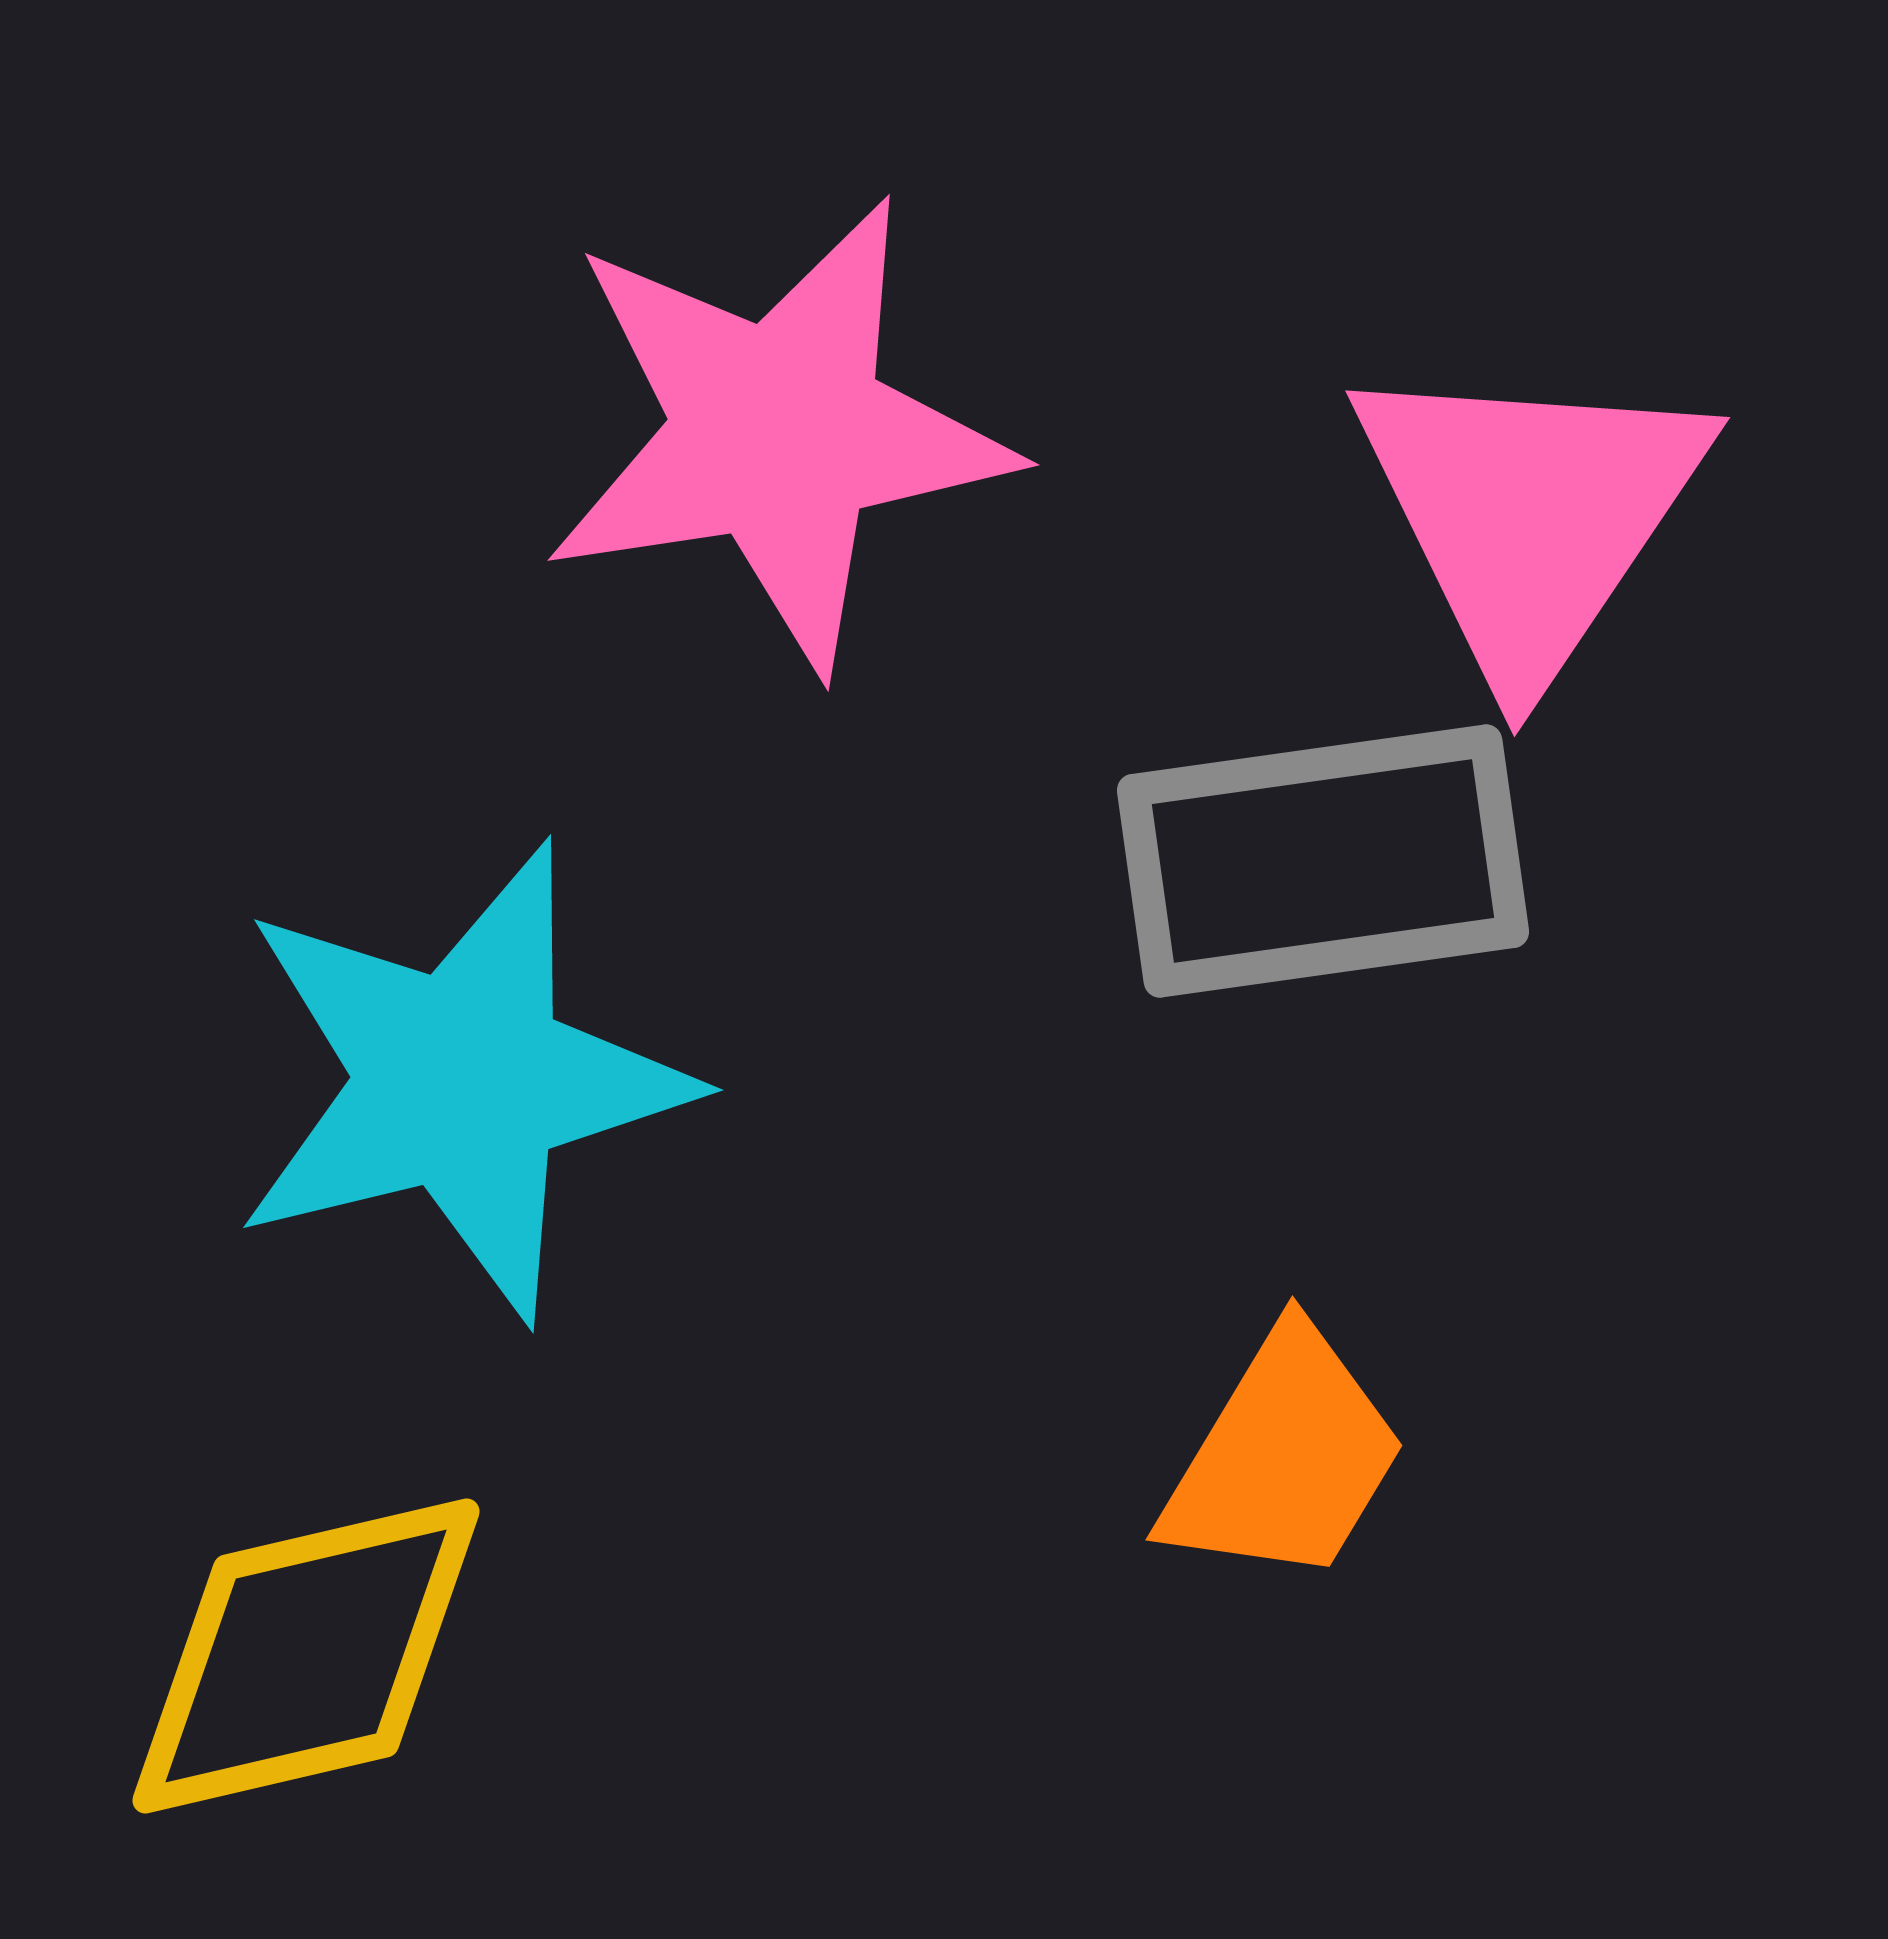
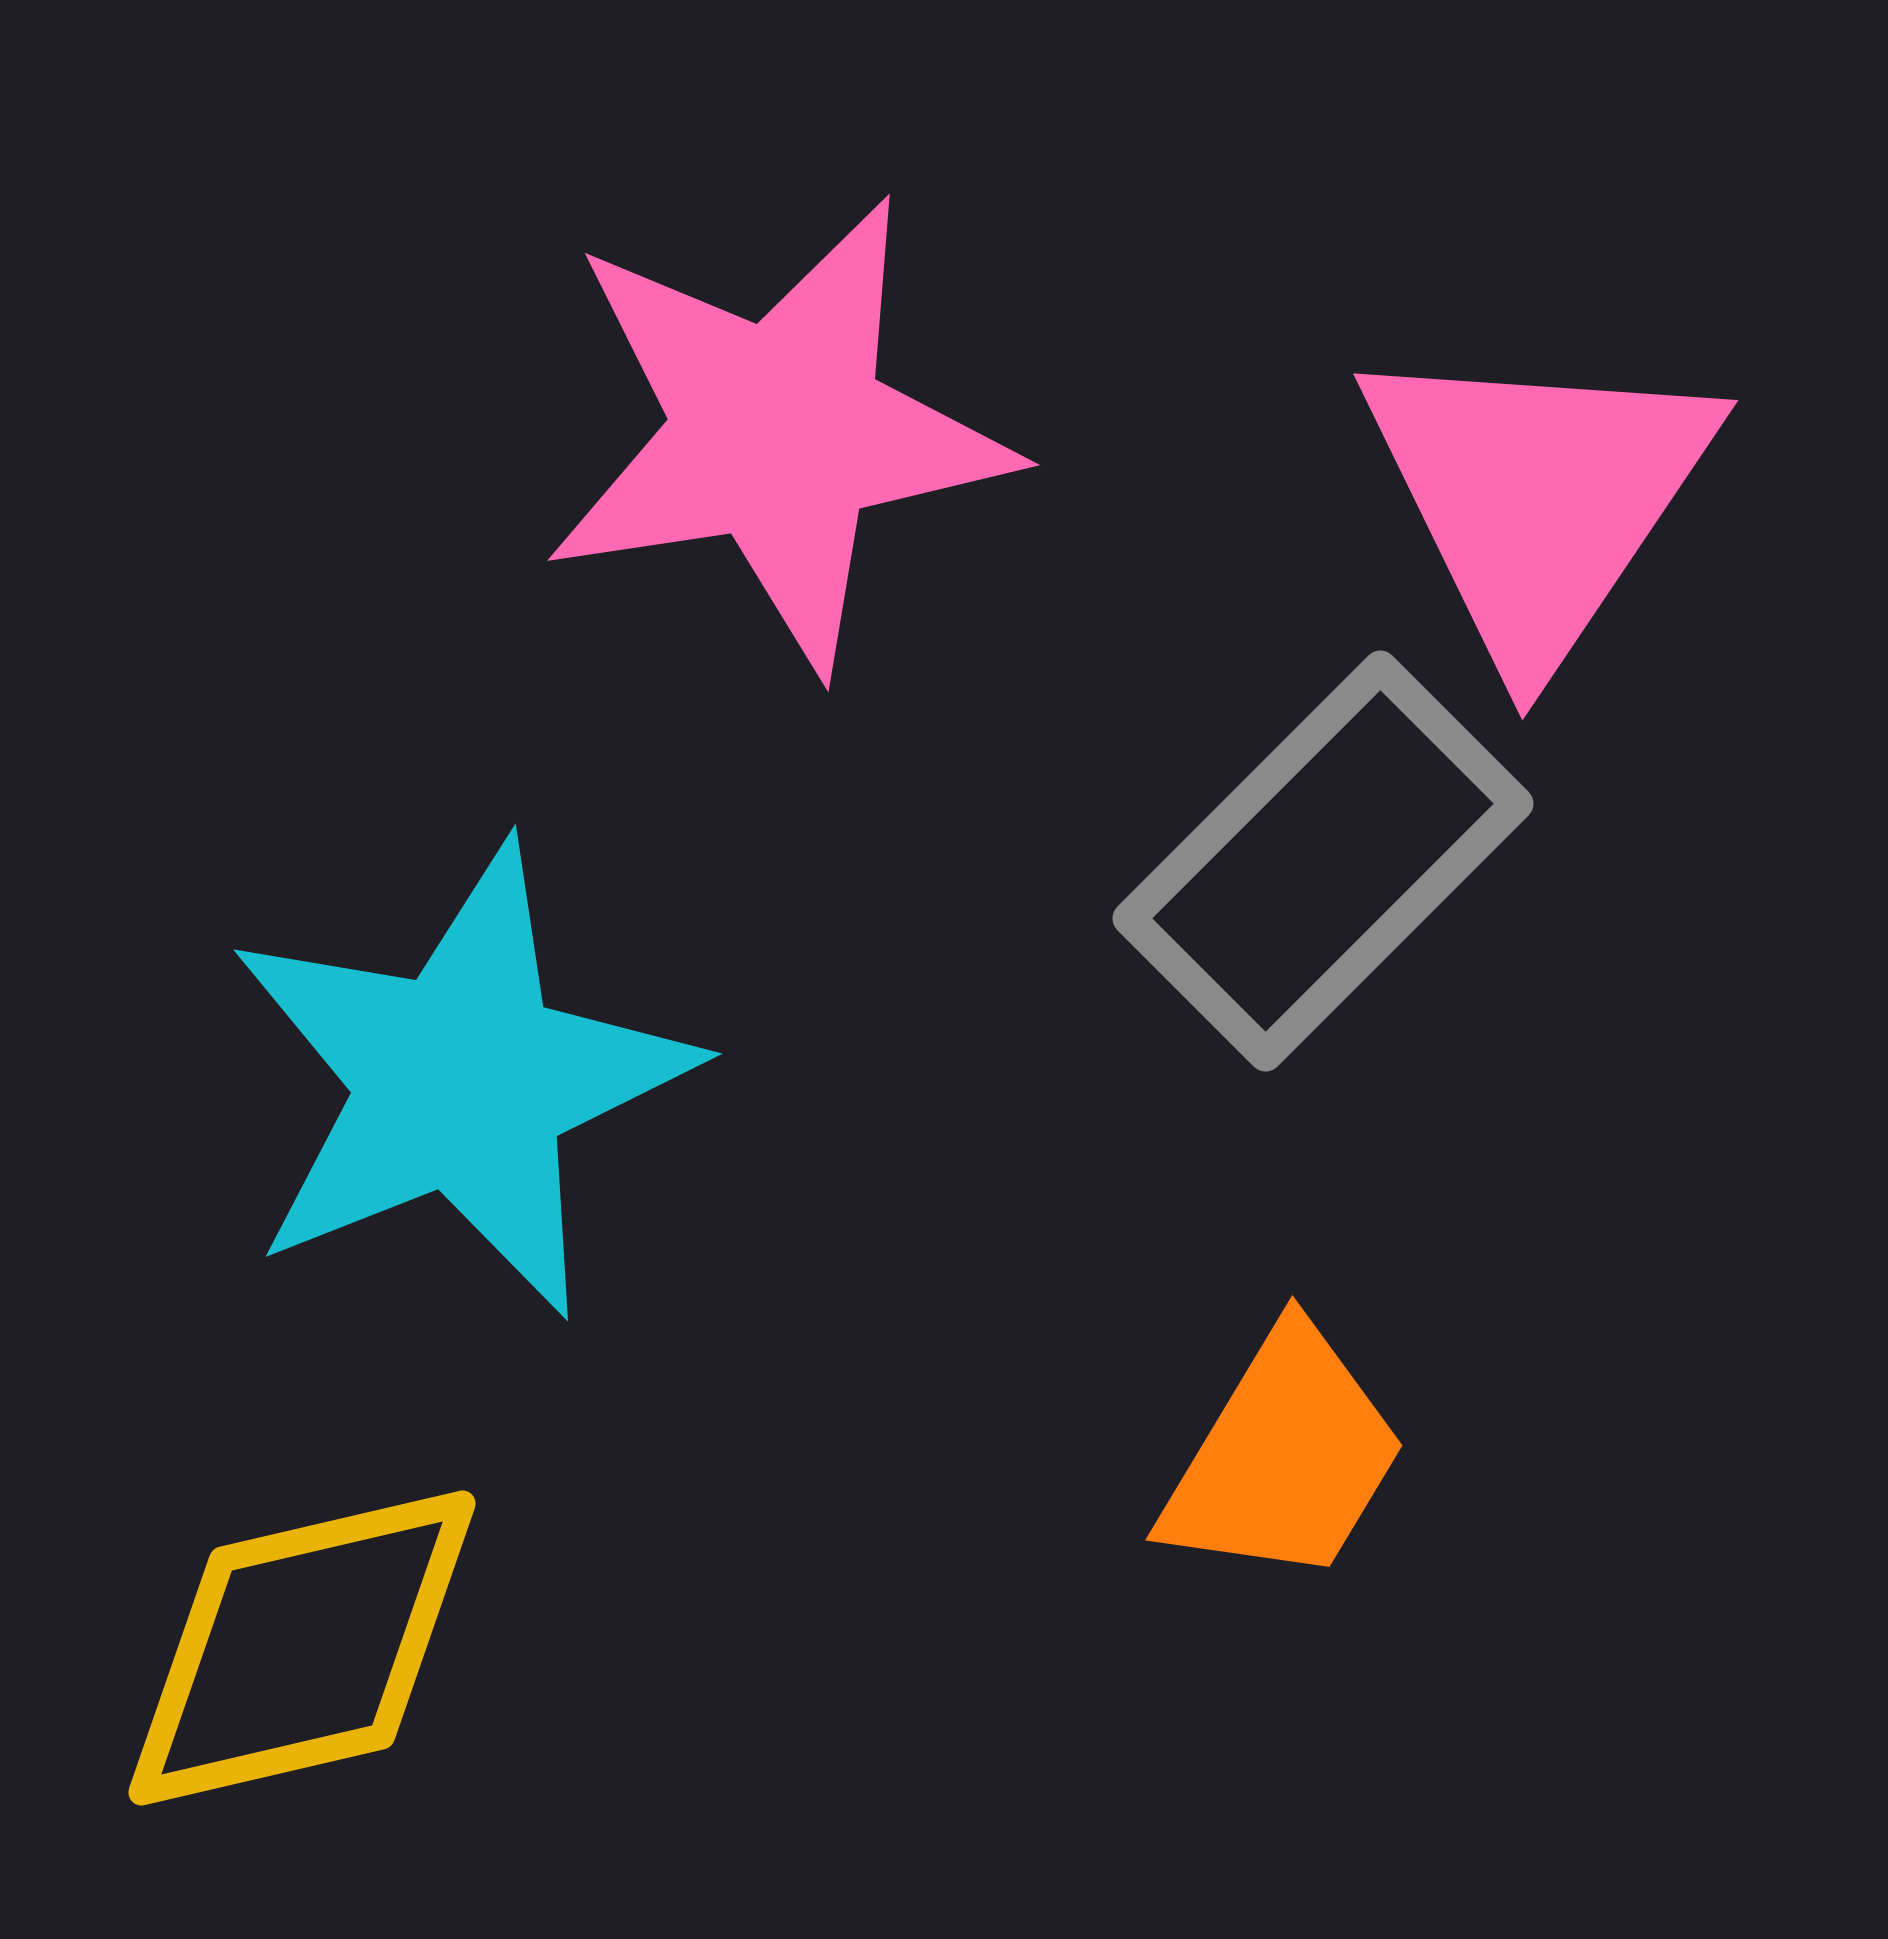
pink triangle: moved 8 px right, 17 px up
gray rectangle: rotated 37 degrees counterclockwise
cyan star: rotated 8 degrees counterclockwise
yellow diamond: moved 4 px left, 8 px up
